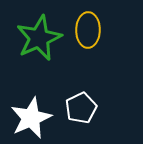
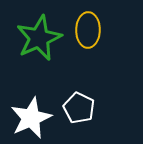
white pentagon: moved 2 px left; rotated 20 degrees counterclockwise
